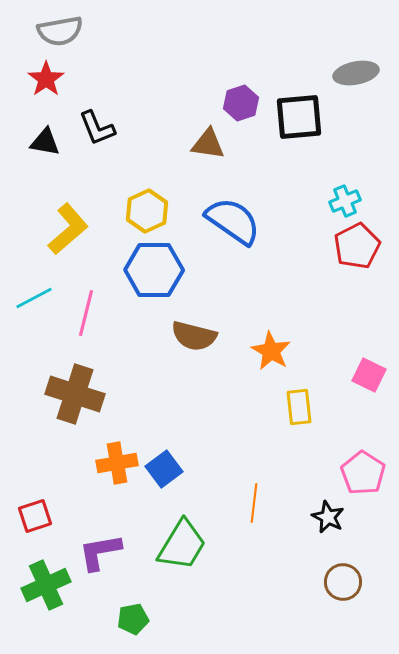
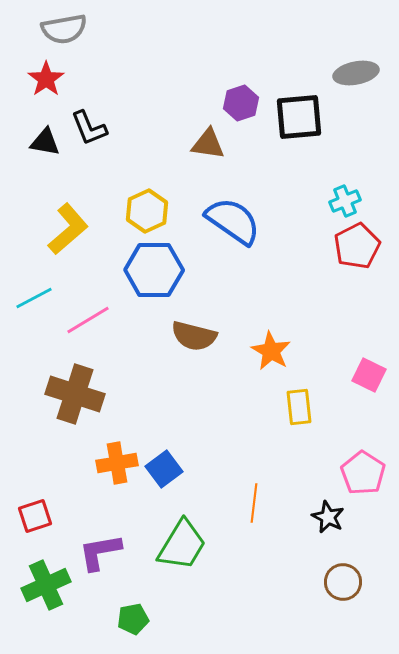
gray semicircle: moved 4 px right, 2 px up
black L-shape: moved 8 px left
pink line: moved 2 px right, 7 px down; rotated 45 degrees clockwise
